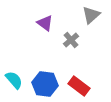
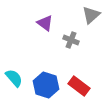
gray cross: rotated 28 degrees counterclockwise
cyan semicircle: moved 2 px up
blue hexagon: moved 1 px right, 1 px down; rotated 10 degrees clockwise
